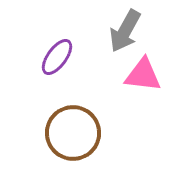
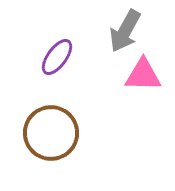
pink triangle: rotated 6 degrees counterclockwise
brown circle: moved 22 px left
